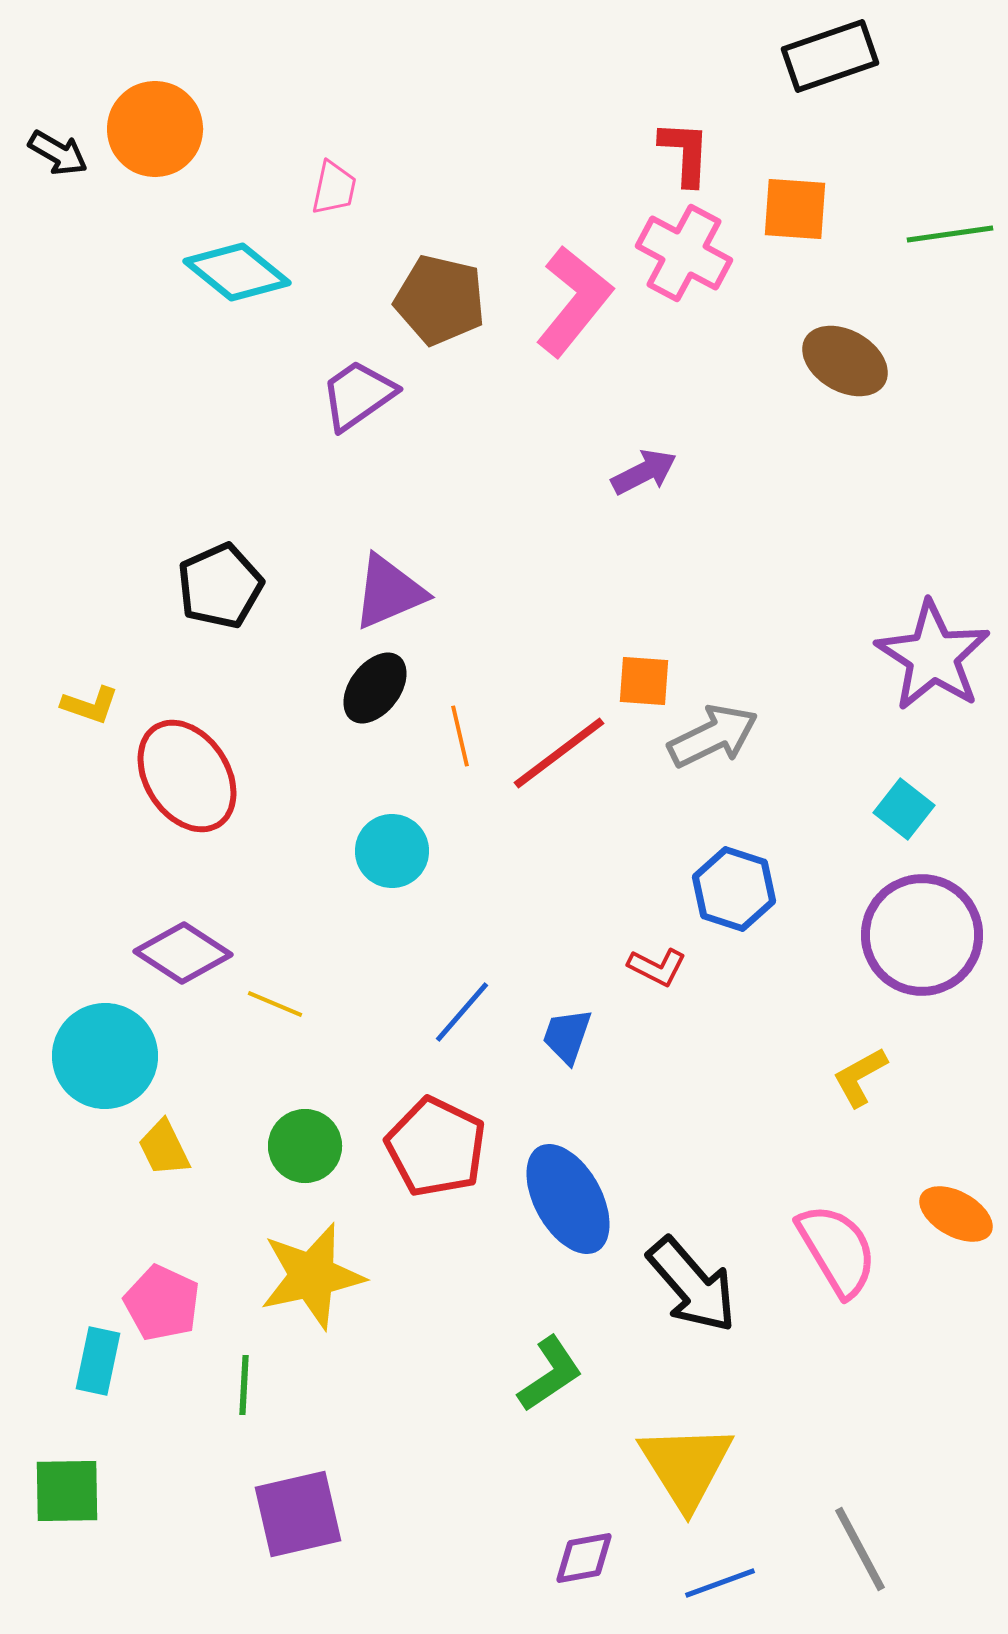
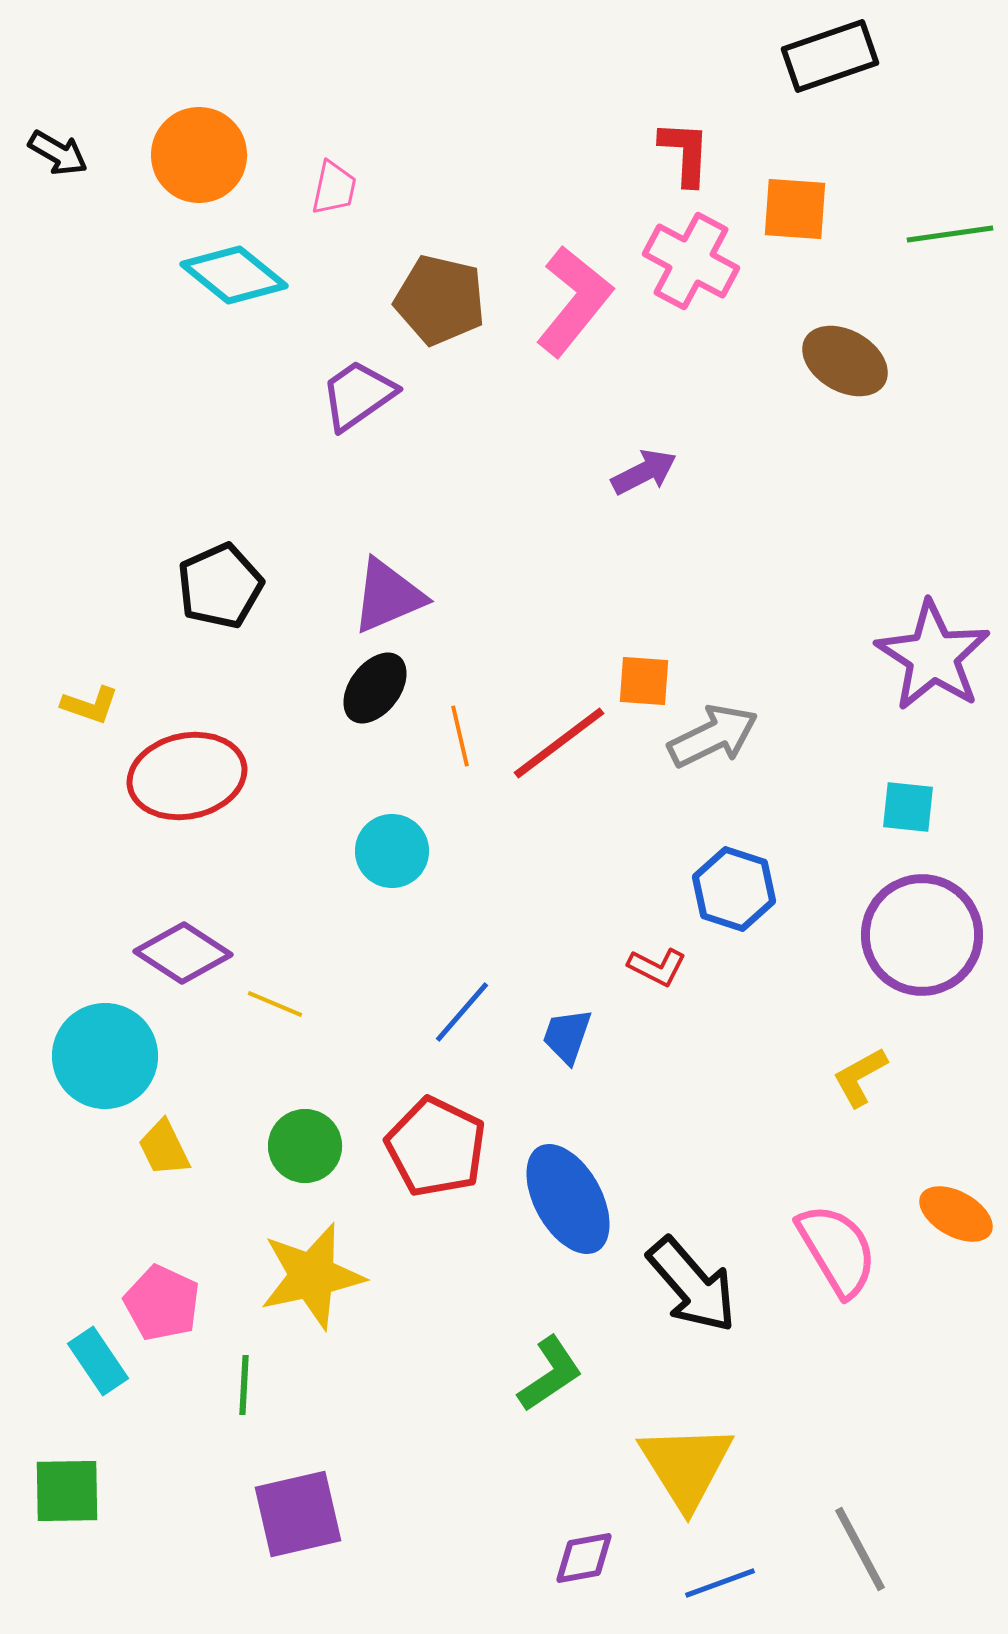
orange circle at (155, 129): moved 44 px right, 26 px down
pink cross at (684, 253): moved 7 px right, 8 px down
cyan diamond at (237, 272): moved 3 px left, 3 px down
purple triangle at (389, 592): moved 1 px left, 4 px down
red line at (559, 753): moved 10 px up
red ellipse at (187, 776): rotated 69 degrees counterclockwise
cyan square at (904, 809): moved 4 px right, 2 px up; rotated 32 degrees counterclockwise
cyan rectangle at (98, 1361): rotated 46 degrees counterclockwise
